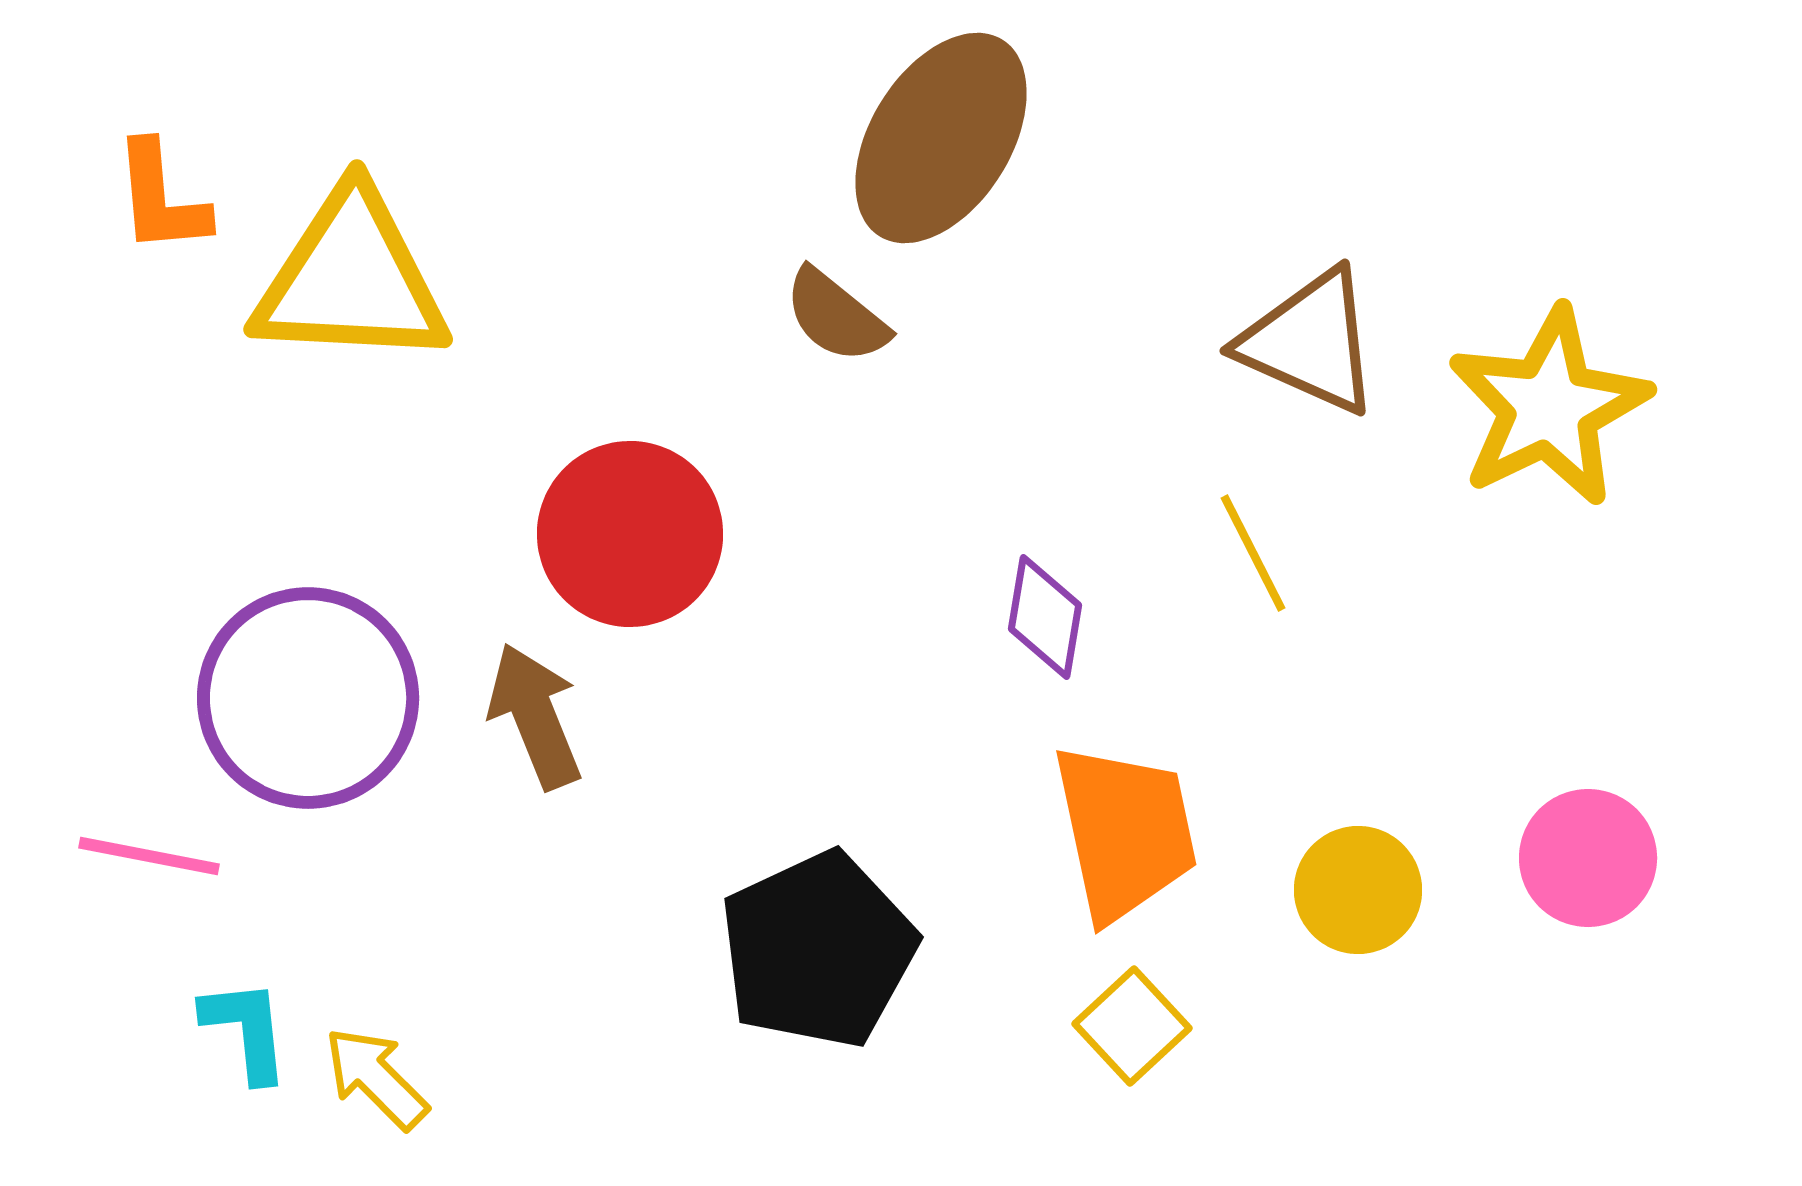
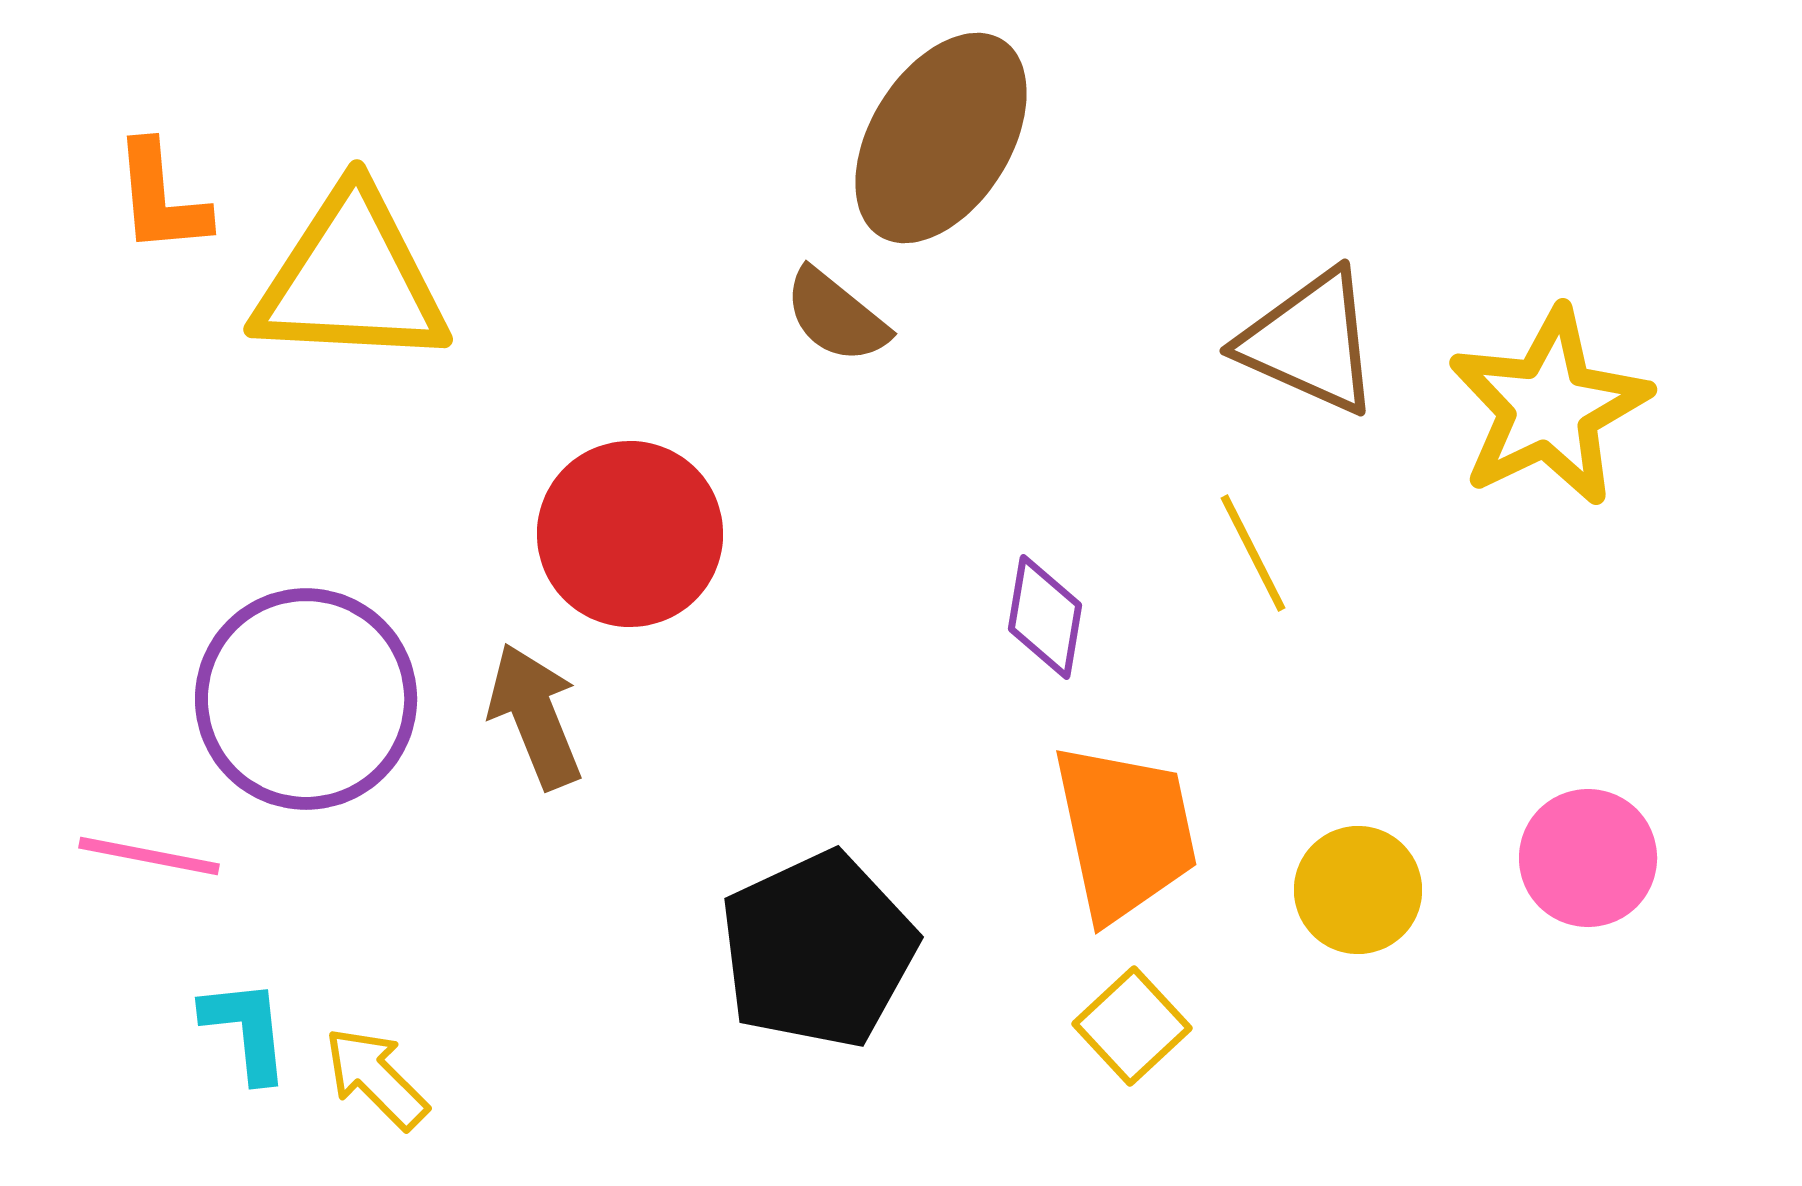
purple circle: moved 2 px left, 1 px down
